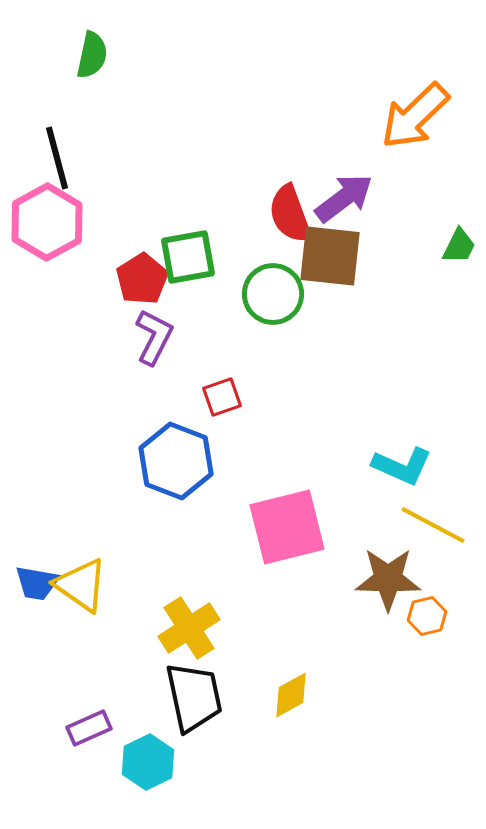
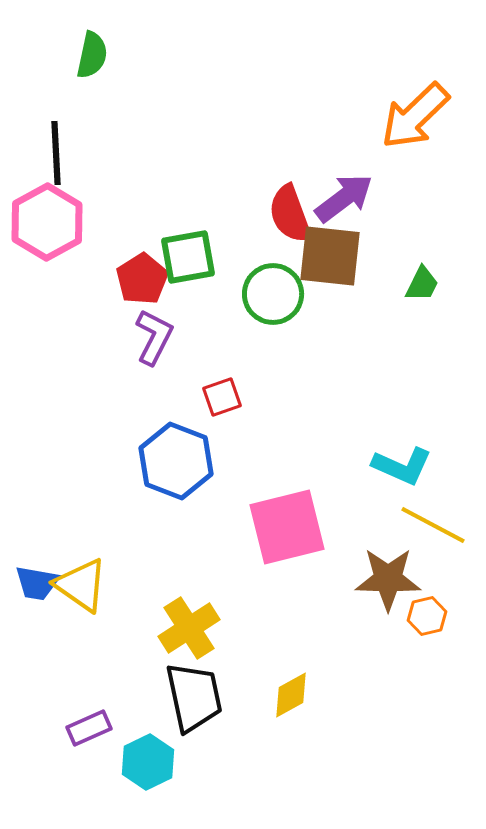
black line: moved 1 px left, 5 px up; rotated 12 degrees clockwise
green trapezoid: moved 37 px left, 38 px down
